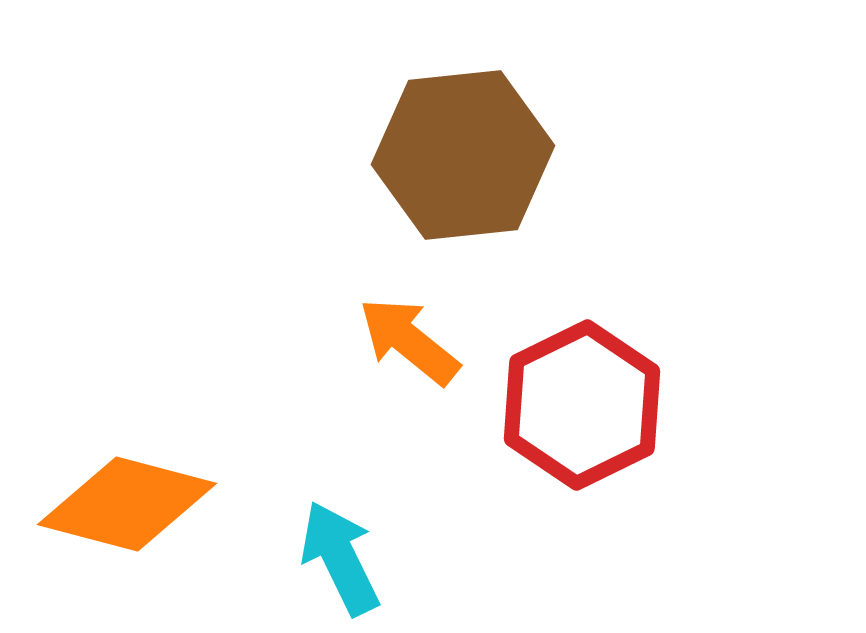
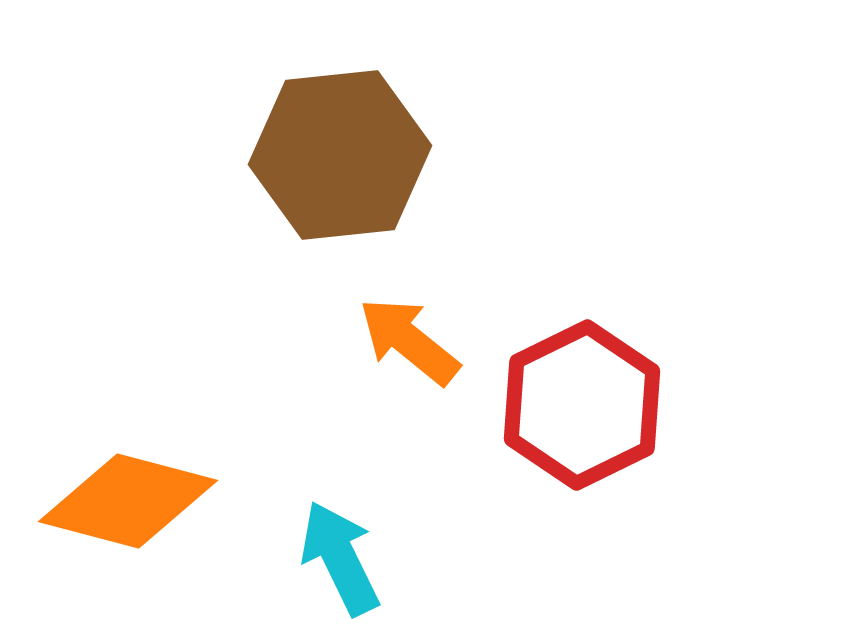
brown hexagon: moved 123 px left
orange diamond: moved 1 px right, 3 px up
